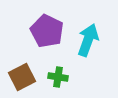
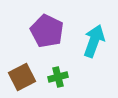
cyan arrow: moved 6 px right, 1 px down
green cross: rotated 24 degrees counterclockwise
